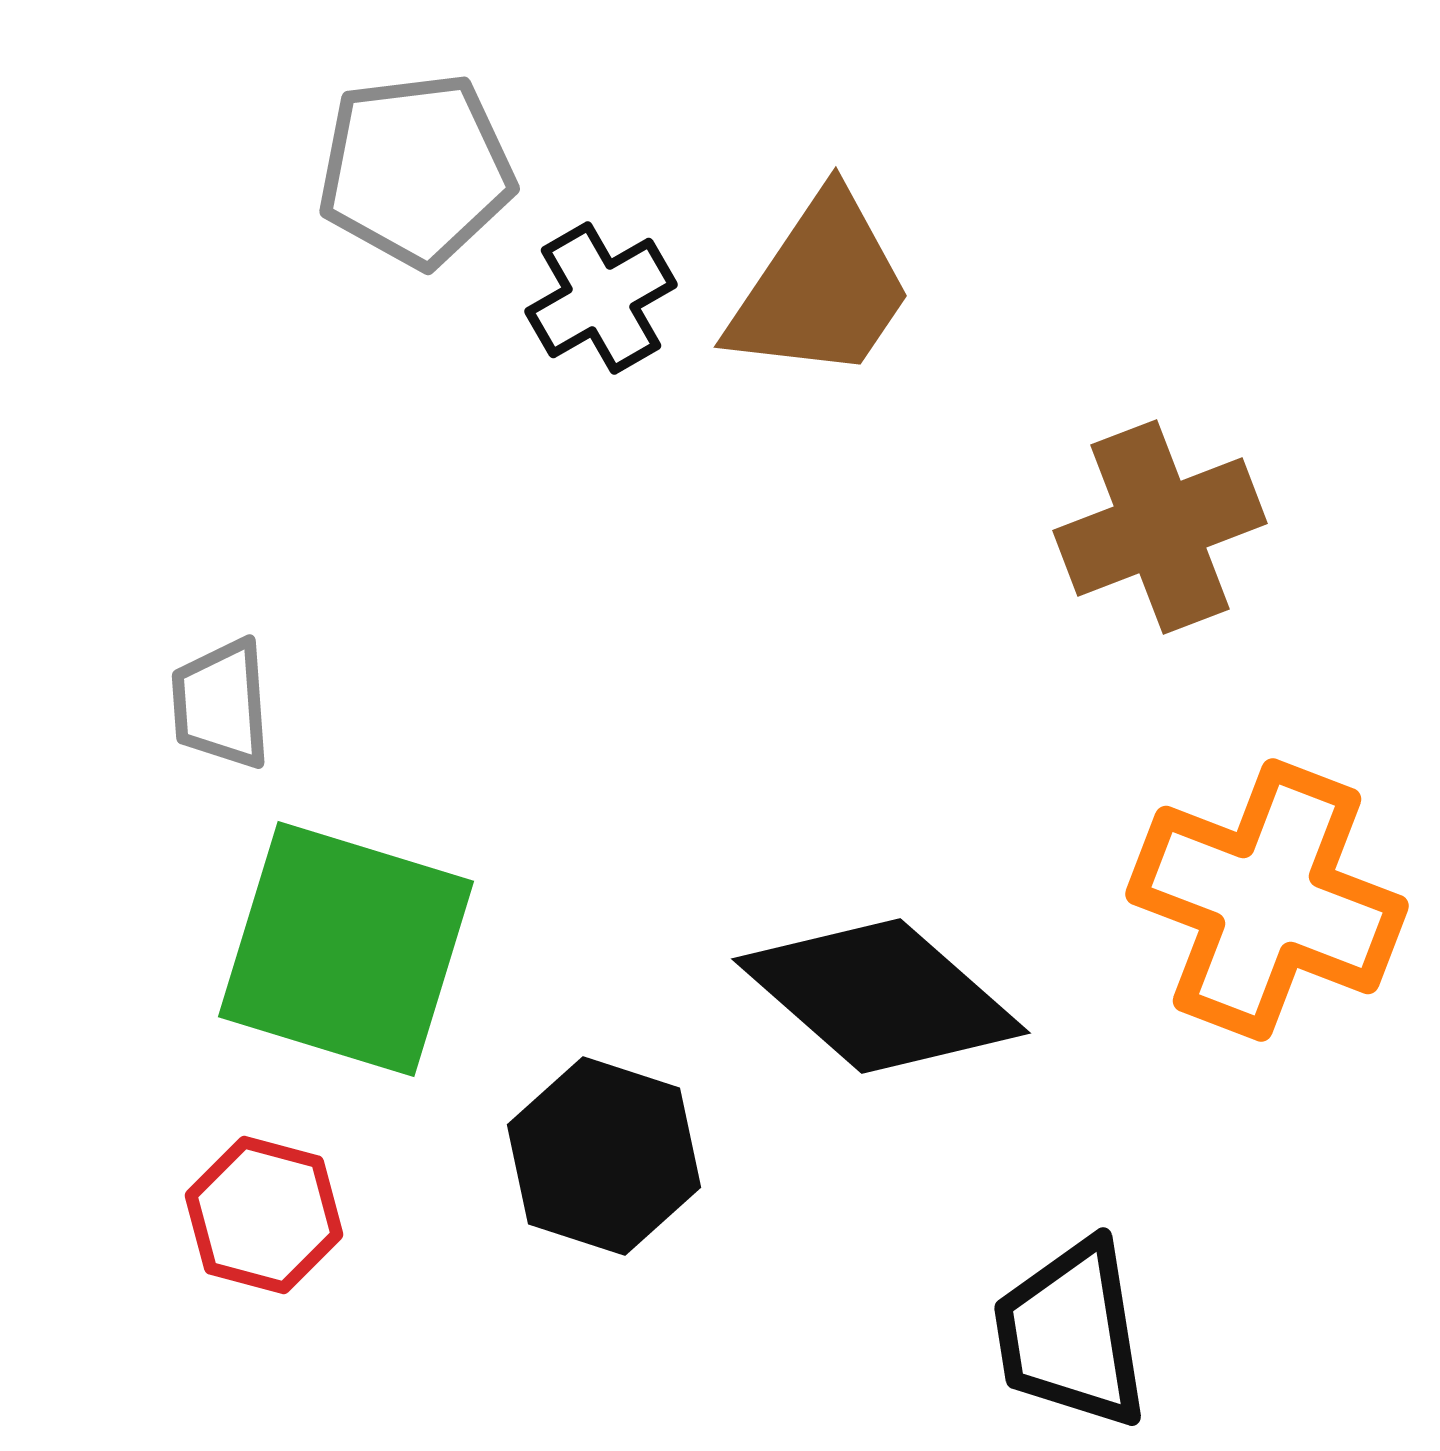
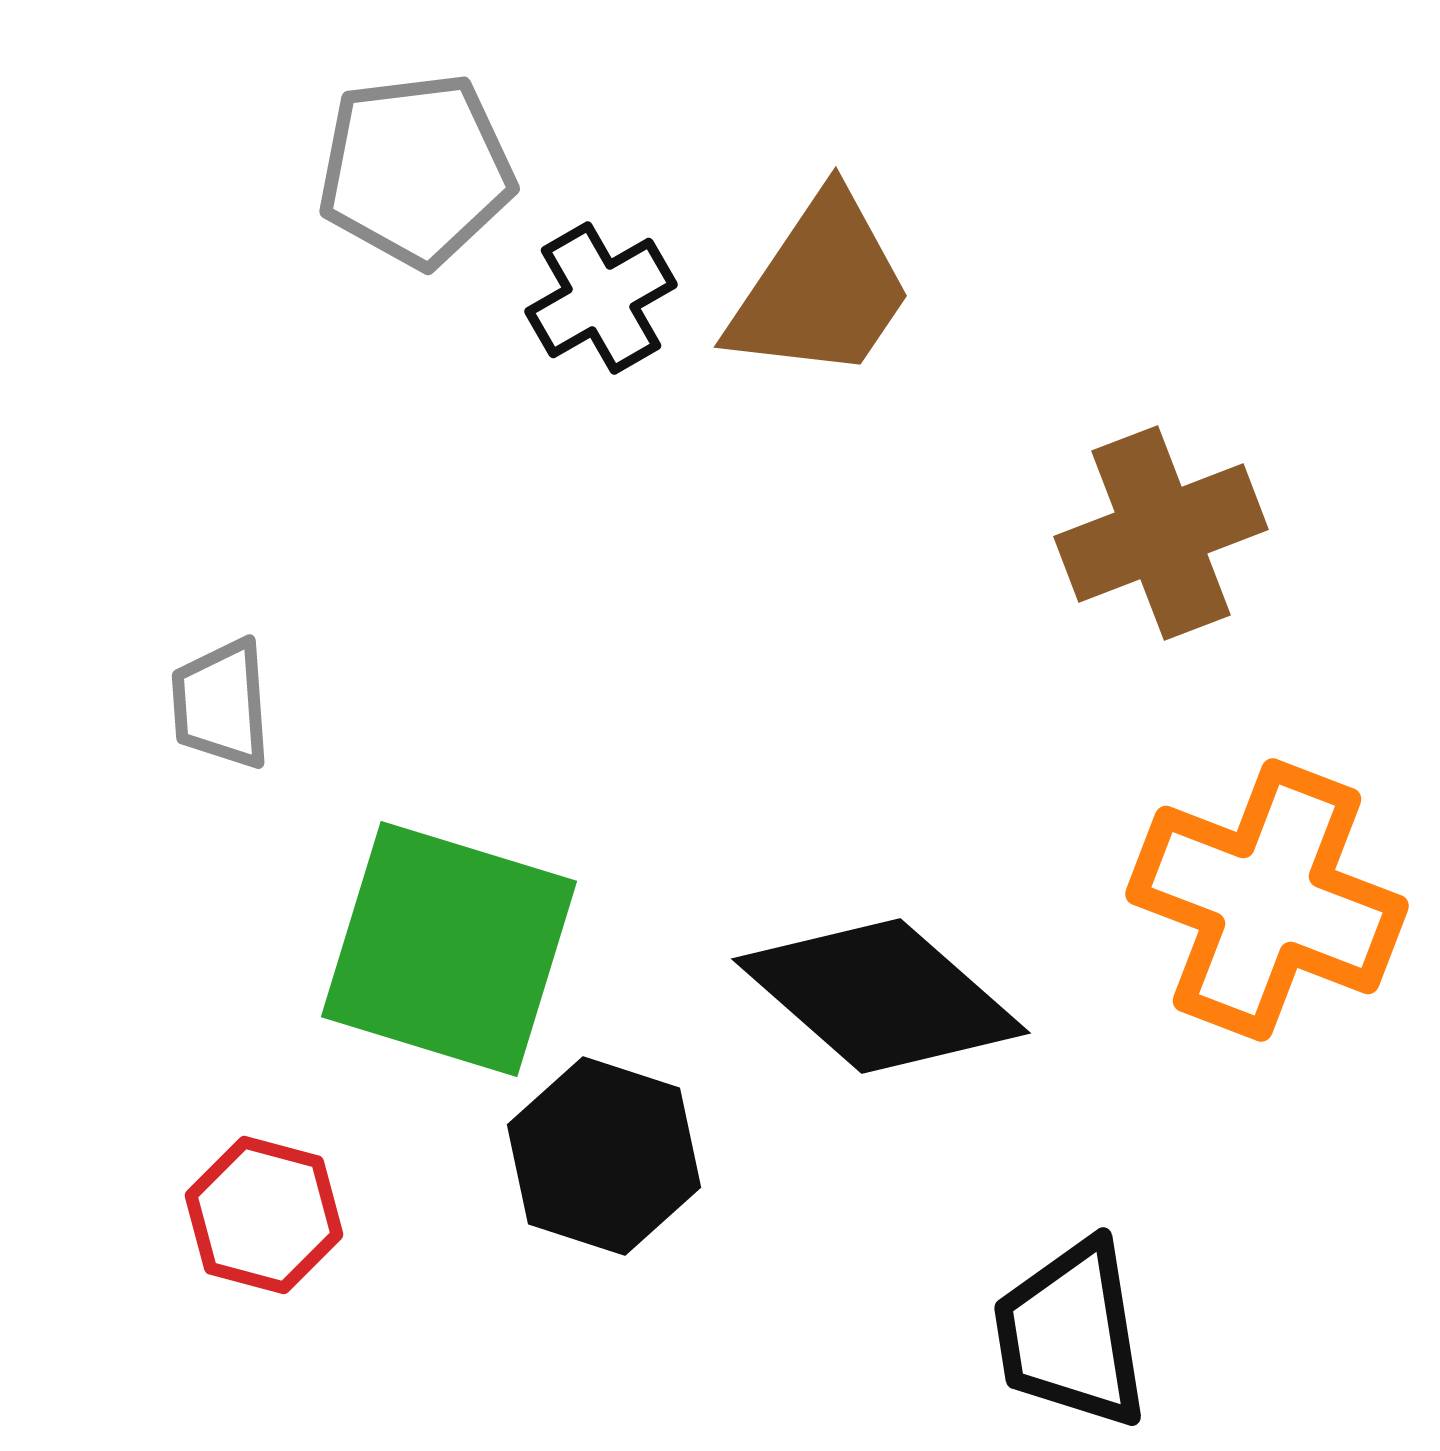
brown cross: moved 1 px right, 6 px down
green square: moved 103 px right
